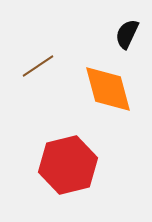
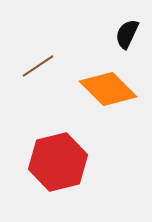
orange diamond: rotated 30 degrees counterclockwise
red hexagon: moved 10 px left, 3 px up
